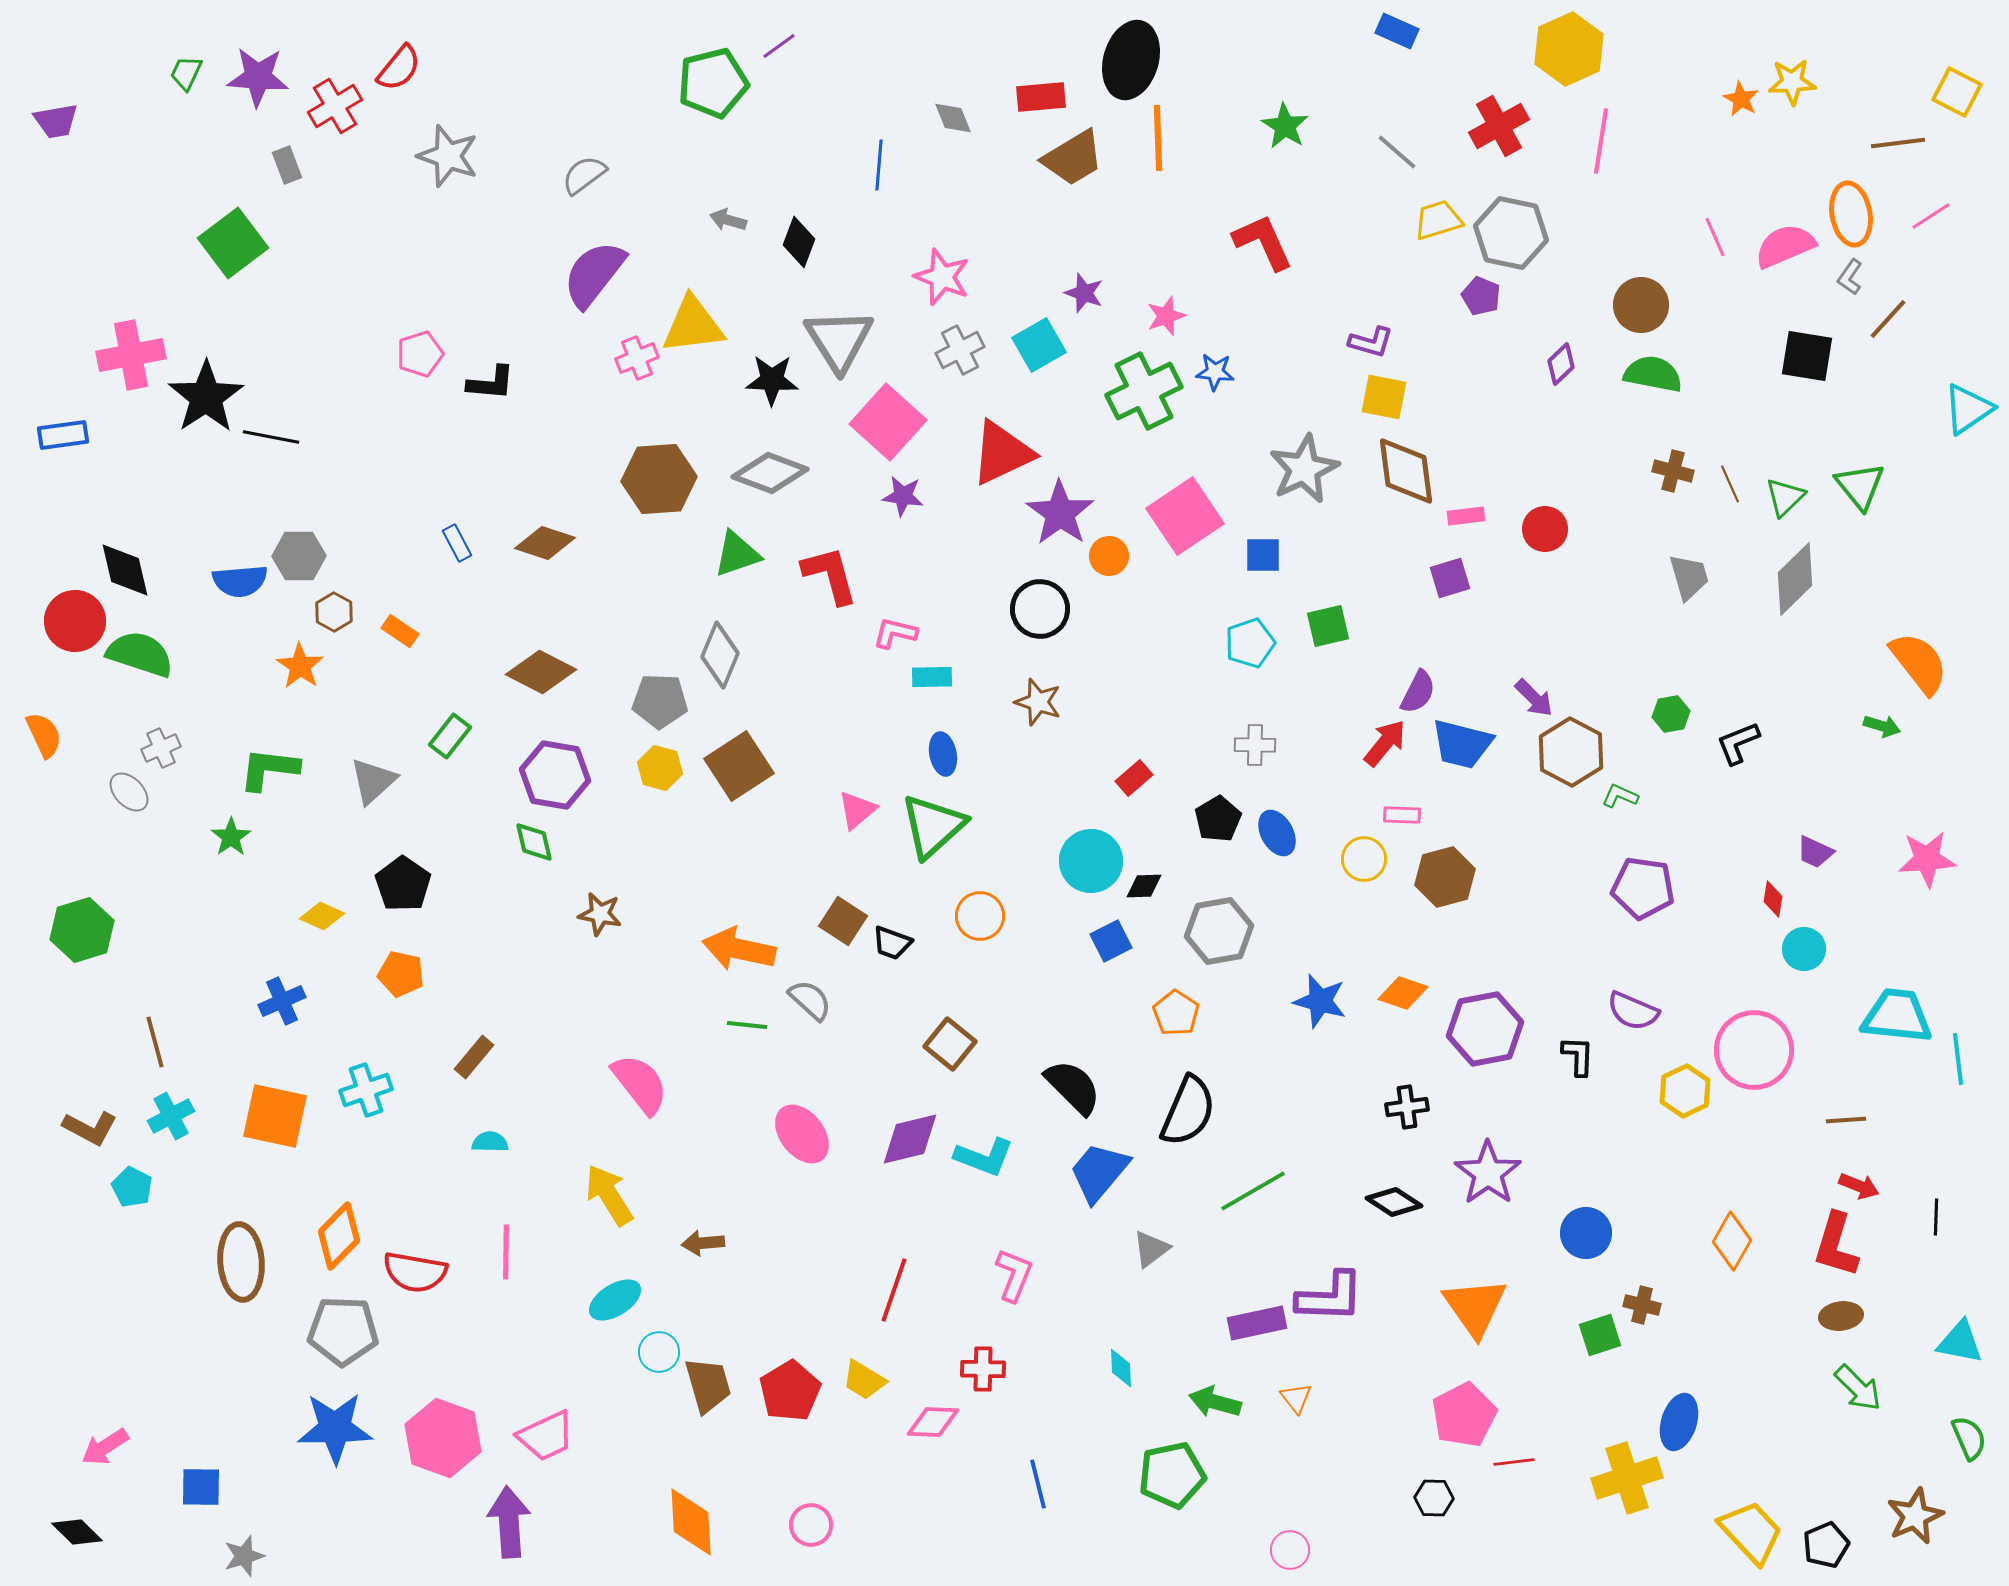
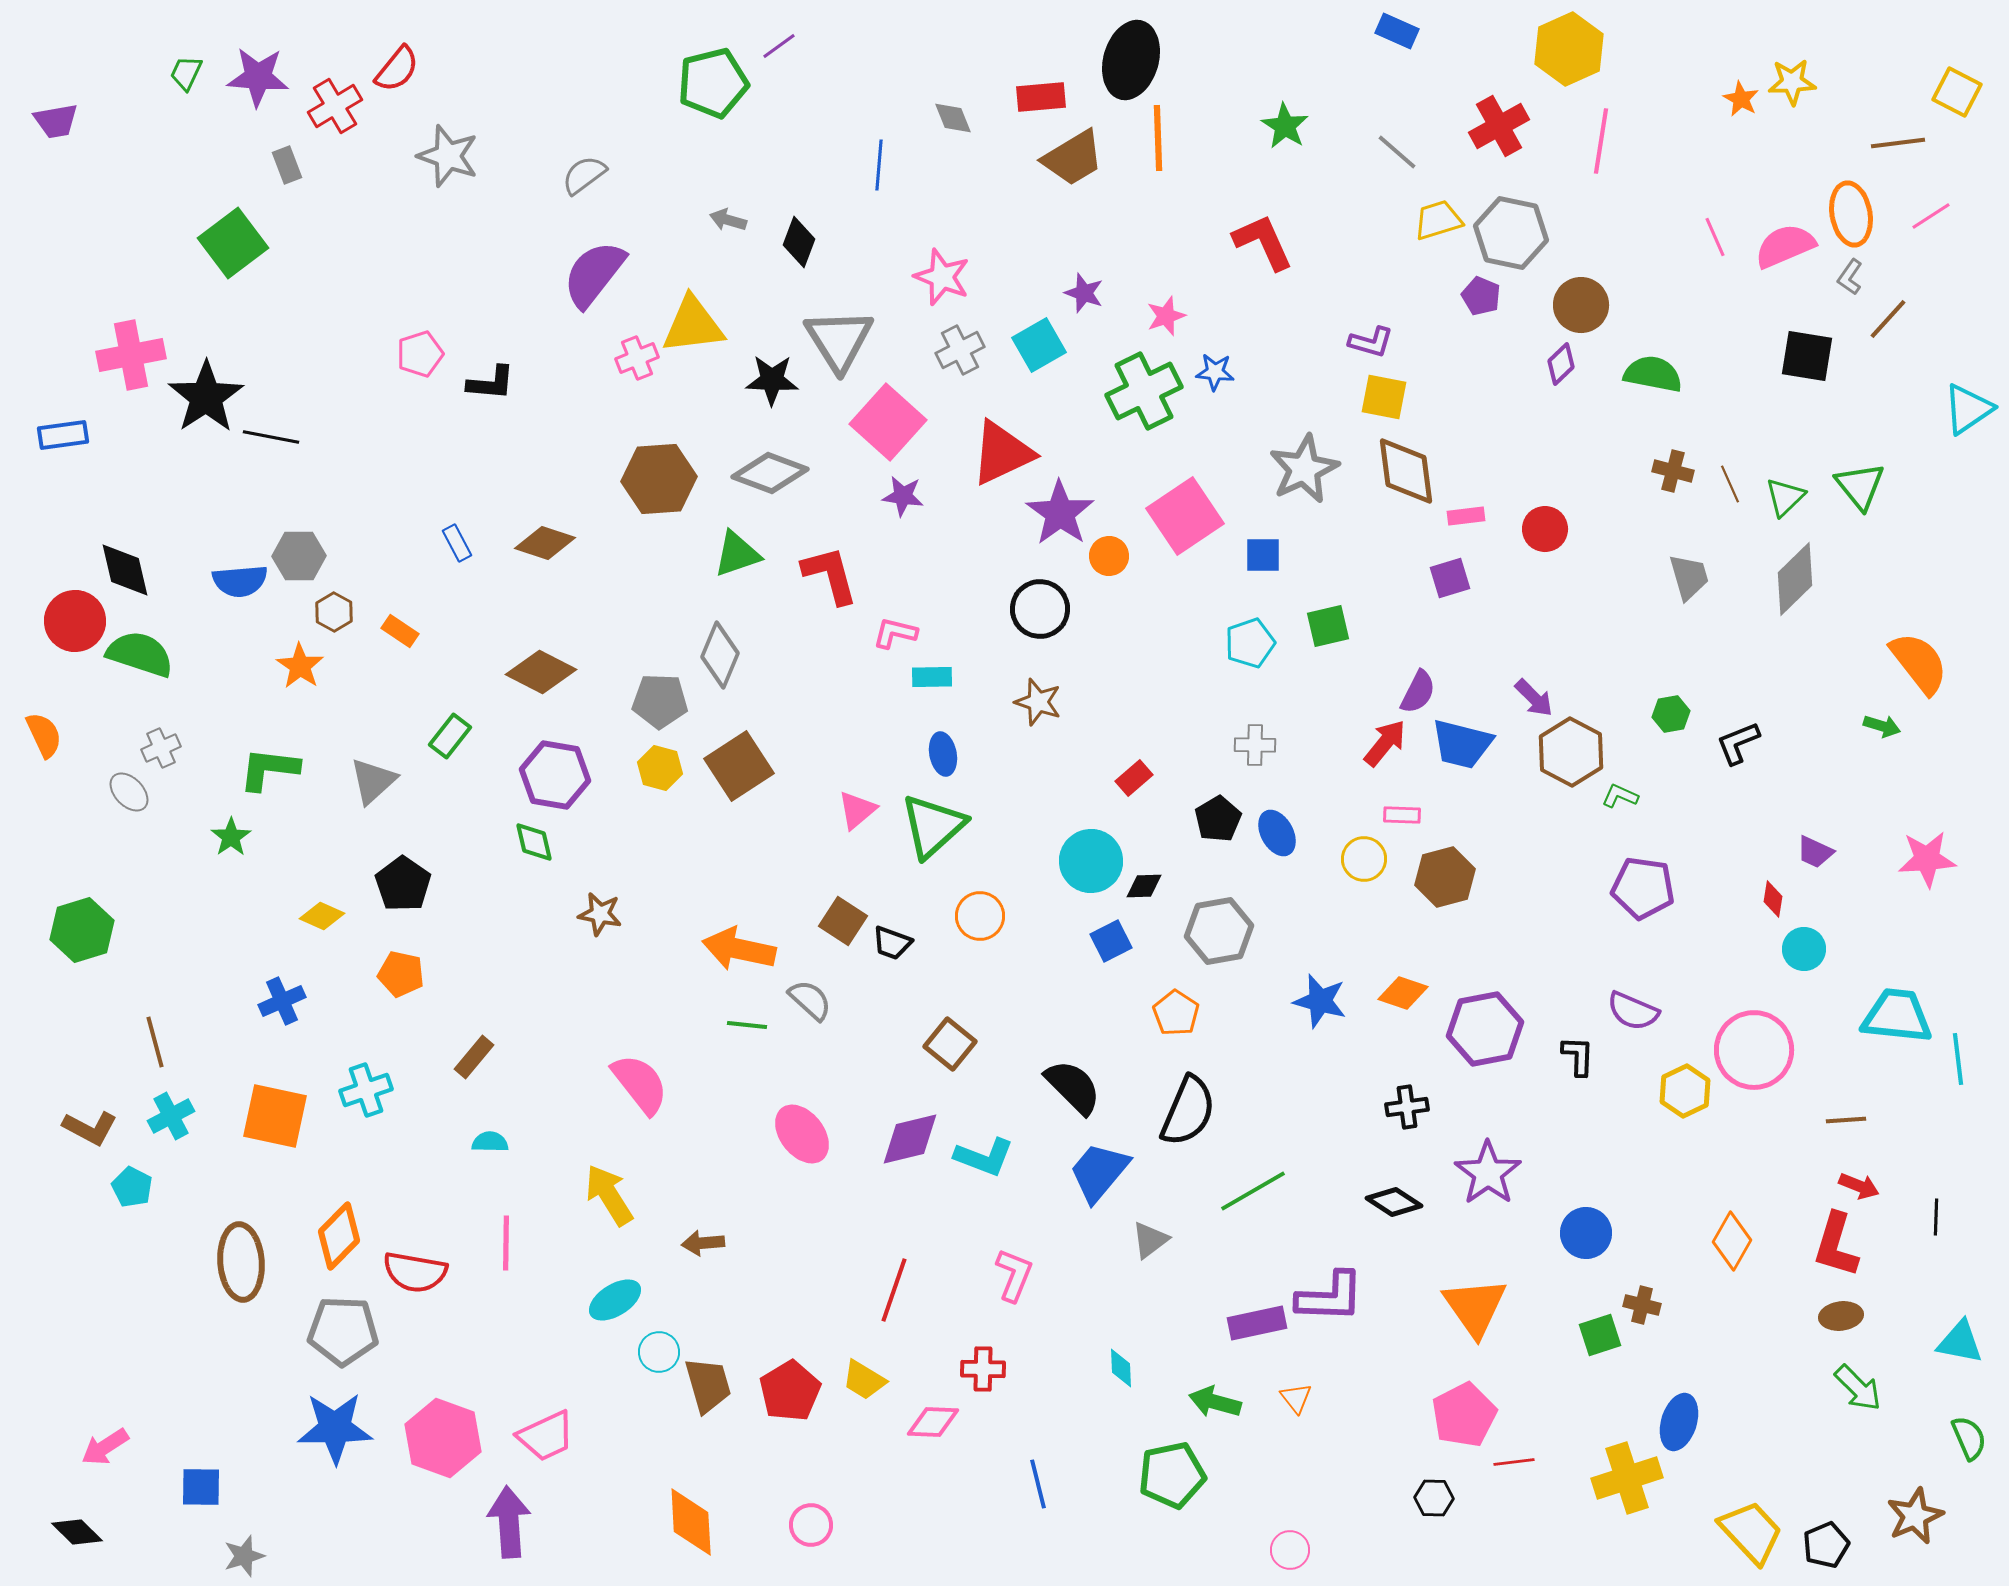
red semicircle at (399, 68): moved 2 px left, 1 px down
brown circle at (1641, 305): moved 60 px left
gray triangle at (1151, 1249): moved 1 px left, 9 px up
pink line at (506, 1252): moved 9 px up
